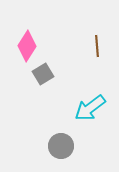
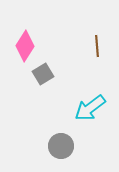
pink diamond: moved 2 px left
